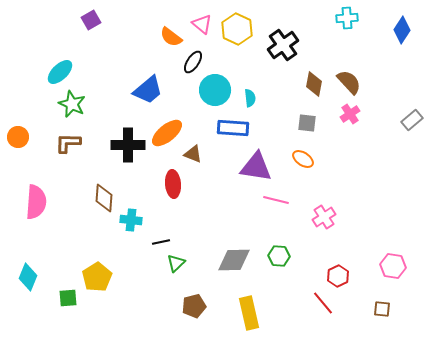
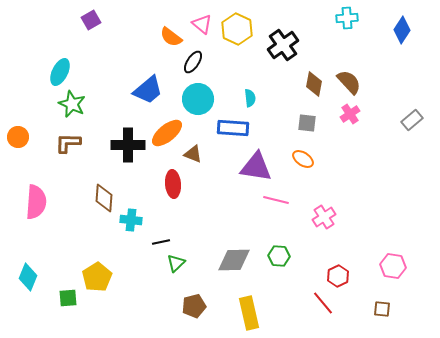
cyan ellipse at (60, 72): rotated 20 degrees counterclockwise
cyan circle at (215, 90): moved 17 px left, 9 px down
